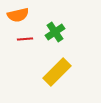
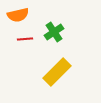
green cross: moved 1 px left
